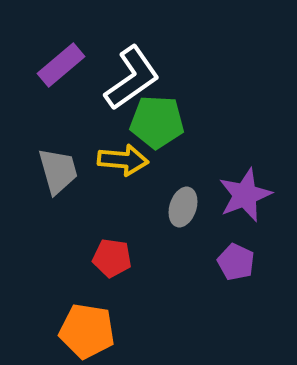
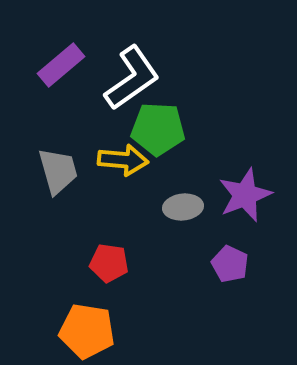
green pentagon: moved 1 px right, 7 px down
gray ellipse: rotated 66 degrees clockwise
red pentagon: moved 3 px left, 5 px down
purple pentagon: moved 6 px left, 2 px down
